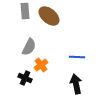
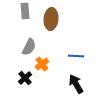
brown ellipse: moved 2 px right, 3 px down; rotated 55 degrees clockwise
blue line: moved 1 px left, 1 px up
orange cross: moved 1 px right, 1 px up
black cross: rotated 24 degrees clockwise
black arrow: rotated 18 degrees counterclockwise
